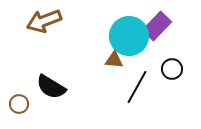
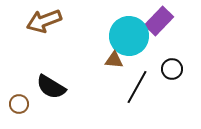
purple rectangle: moved 2 px right, 5 px up
